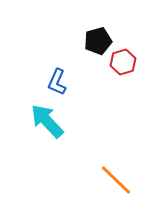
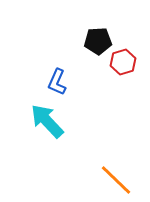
black pentagon: rotated 12 degrees clockwise
